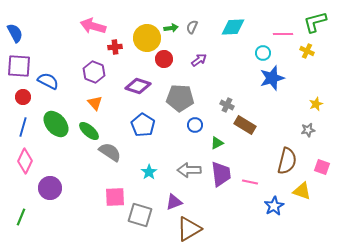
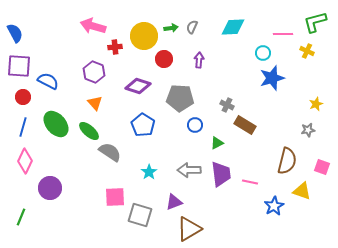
yellow circle at (147, 38): moved 3 px left, 2 px up
purple arrow at (199, 60): rotated 49 degrees counterclockwise
